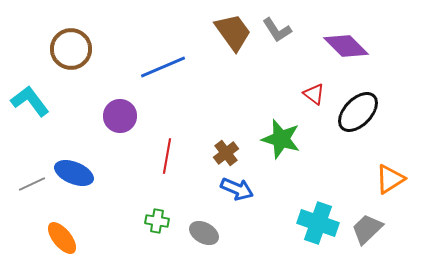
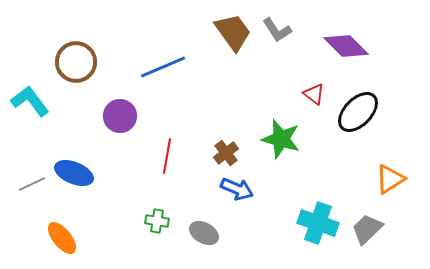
brown circle: moved 5 px right, 13 px down
